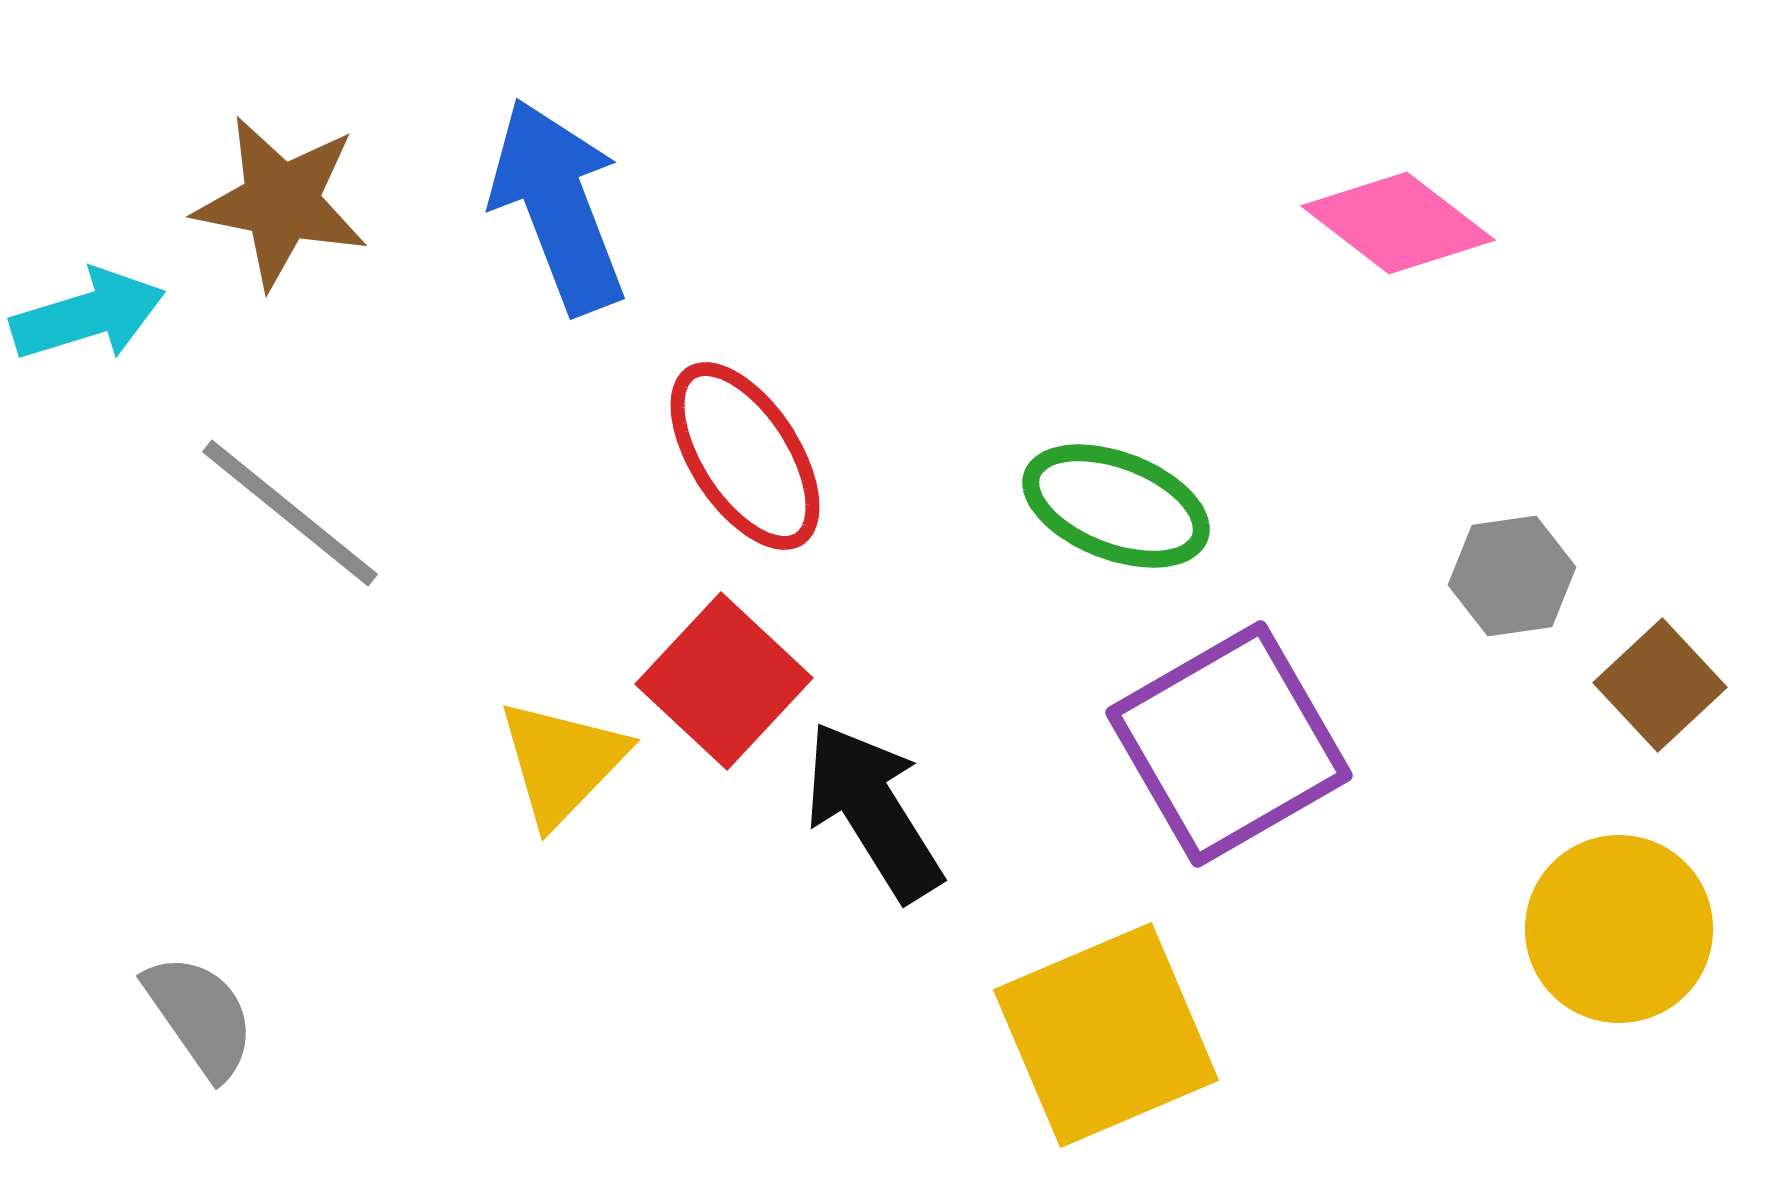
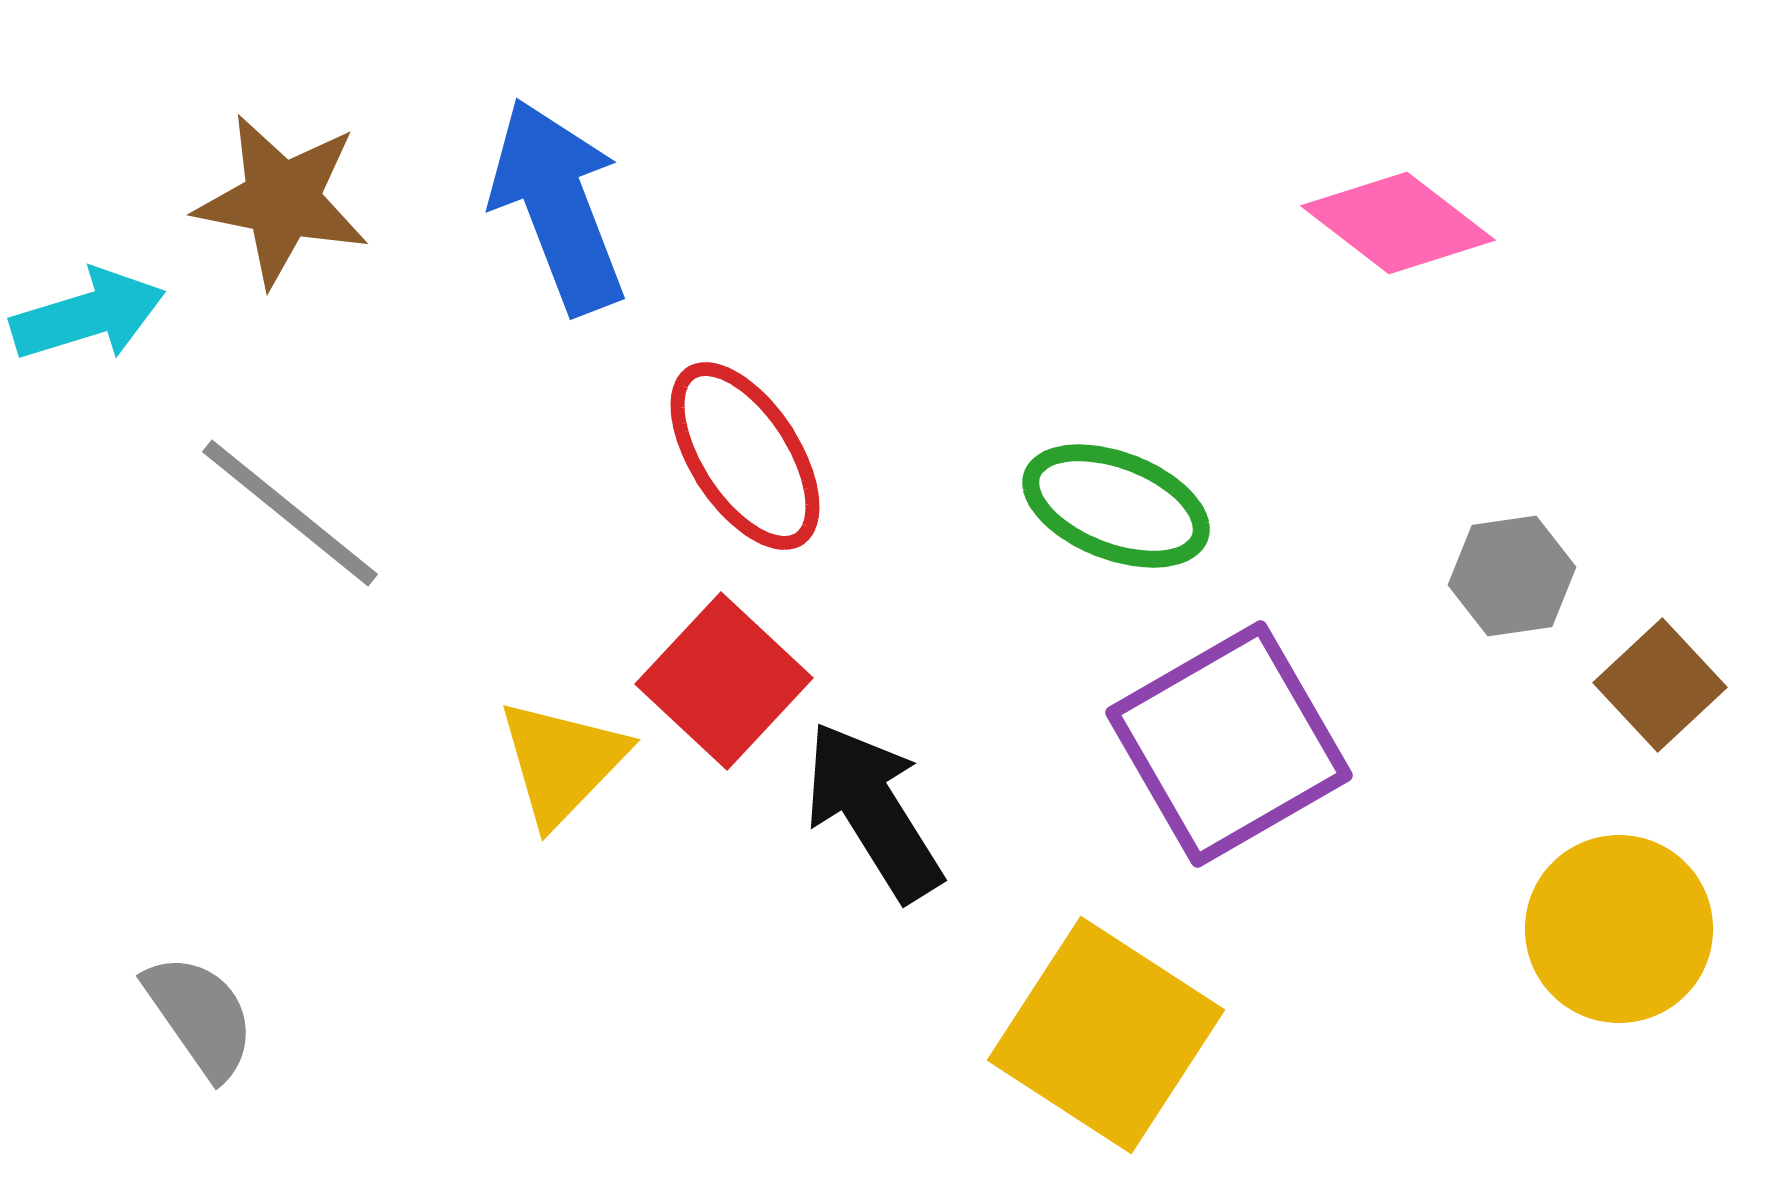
brown star: moved 1 px right, 2 px up
yellow square: rotated 34 degrees counterclockwise
